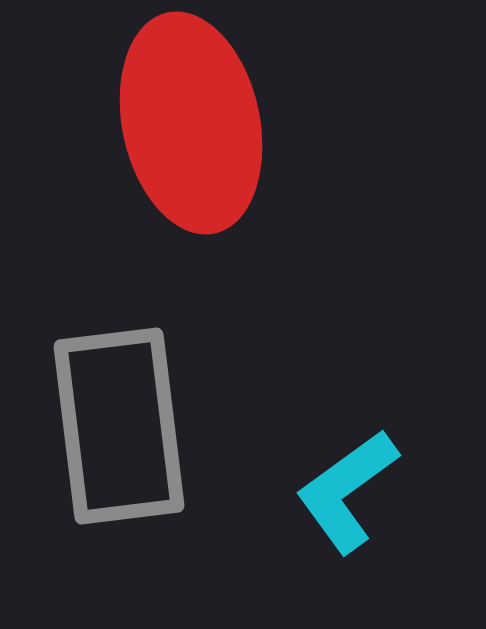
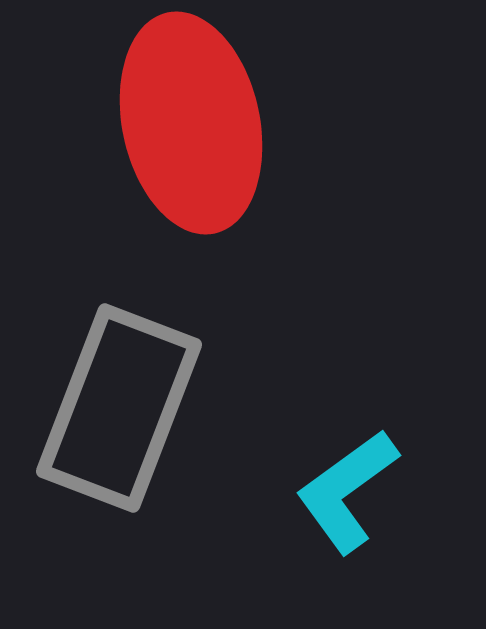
gray rectangle: moved 18 px up; rotated 28 degrees clockwise
